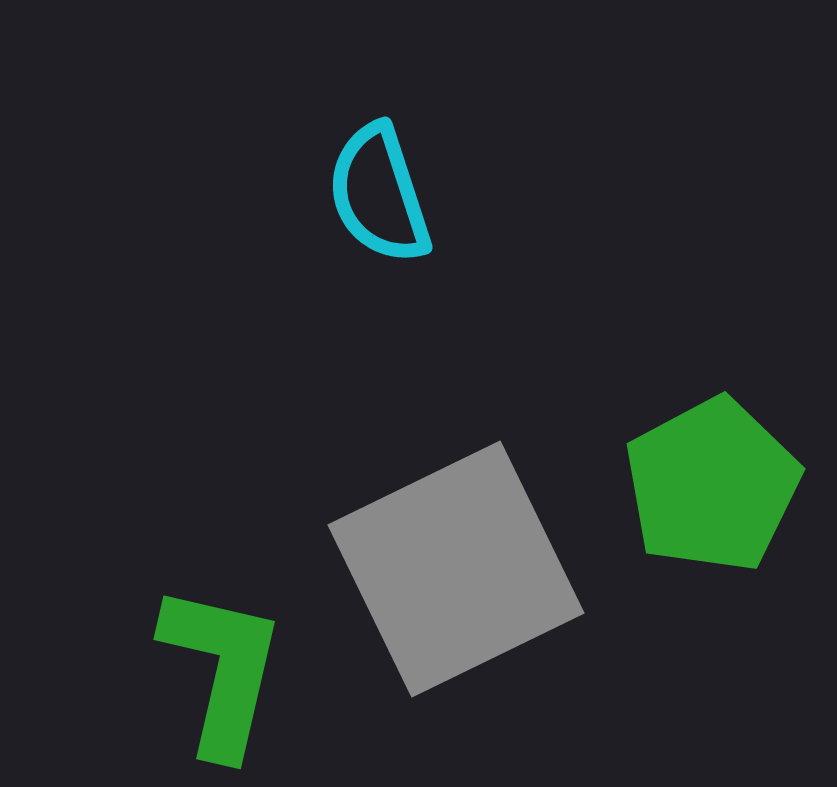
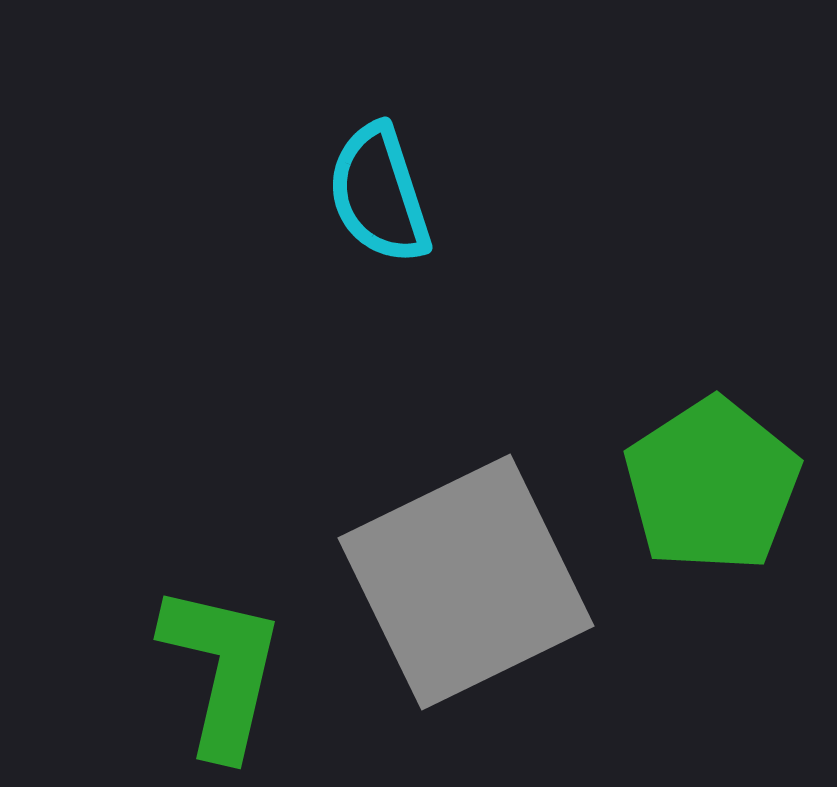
green pentagon: rotated 5 degrees counterclockwise
gray square: moved 10 px right, 13 px down
